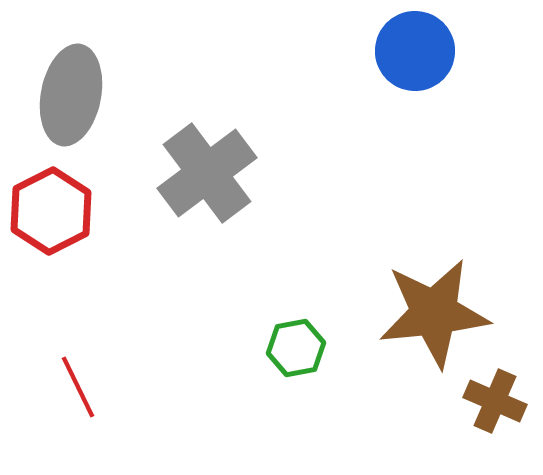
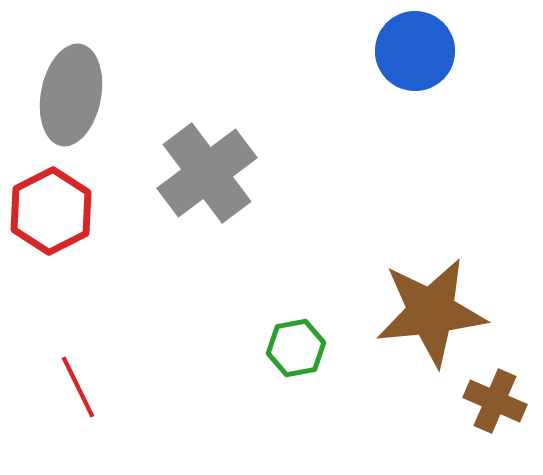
brown star: moved 3 px left, 1 px up
